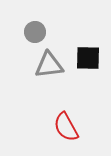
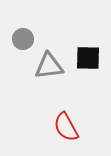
gray circle: moved 12 px left, 7 px down
gray triangle: moved 1 px down
